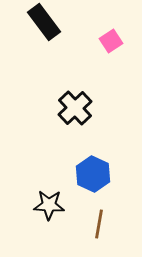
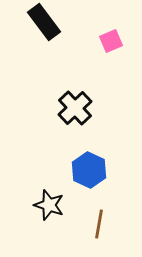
pink square: rotated 10 degrees clockwise
blue hexagon: moved 4 px left, 4 px up
black star: rotated 16 degrees clockwise
